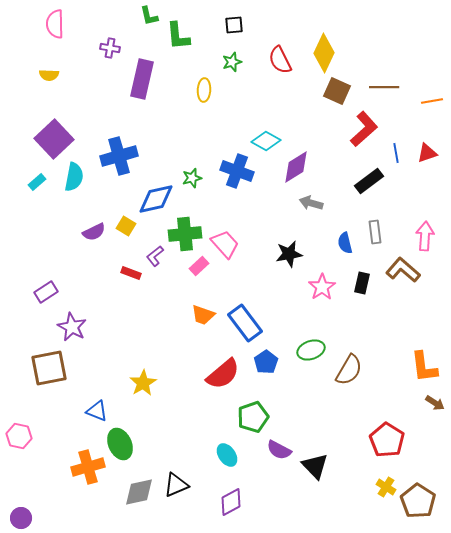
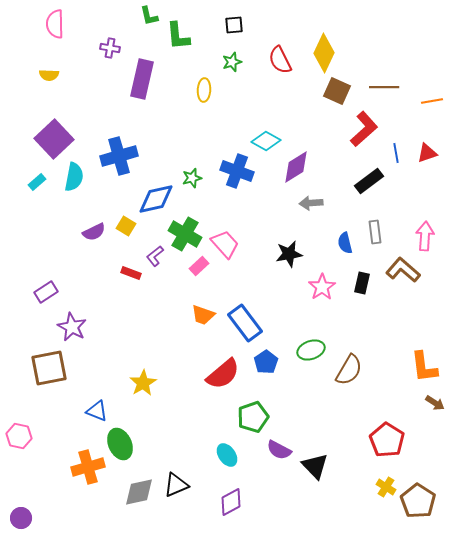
gray arrow at (311, 203): rotated 20 degrees counterclockwise
green cross at (185, 234): rotated 36 degrees clockwise
